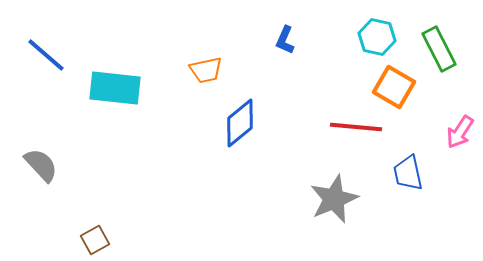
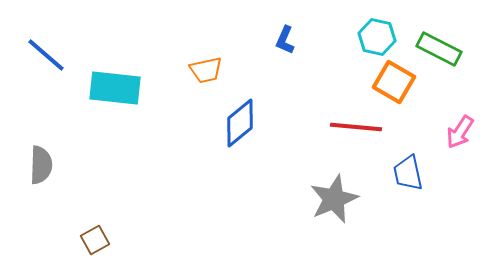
green rectangle: rotated 36 degrees counterclockwise
orange square: moved 5 px up
gray semicircle: rotated 45 degrees clockwise
